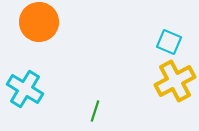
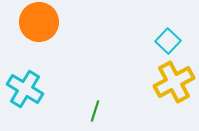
cyan square: moved 1 px left, 1 px up; rotated 20 degrees clockwise
yellow cross: moved 1 px left, 1 px down
